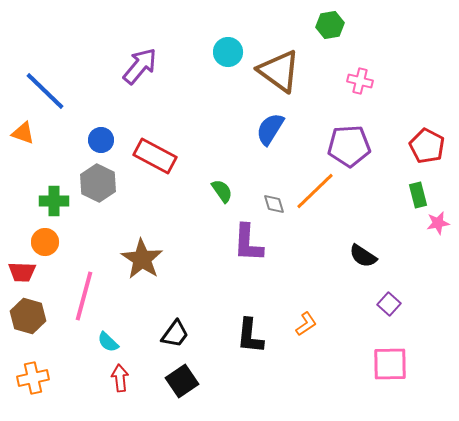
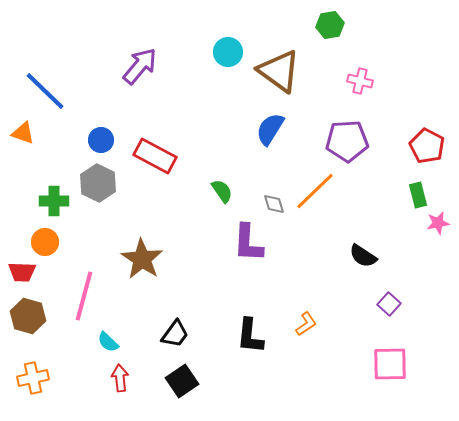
purple pentagon: moved 2 px left, 5 px up
